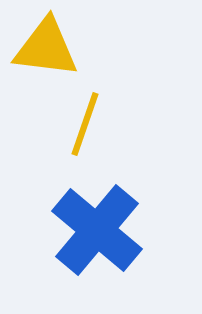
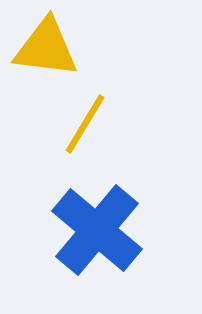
yellow line: rotated 12 degrees clockwise
